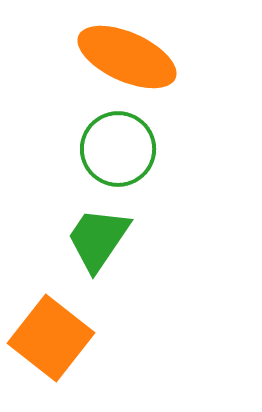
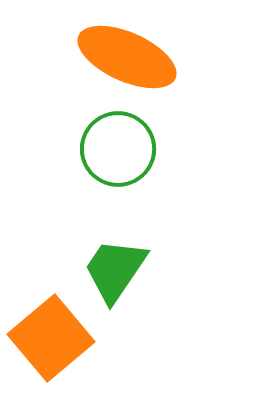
green trapezoid: moved 17 px right, 31 px down
orange square: rotated 12 degrees clockwise
